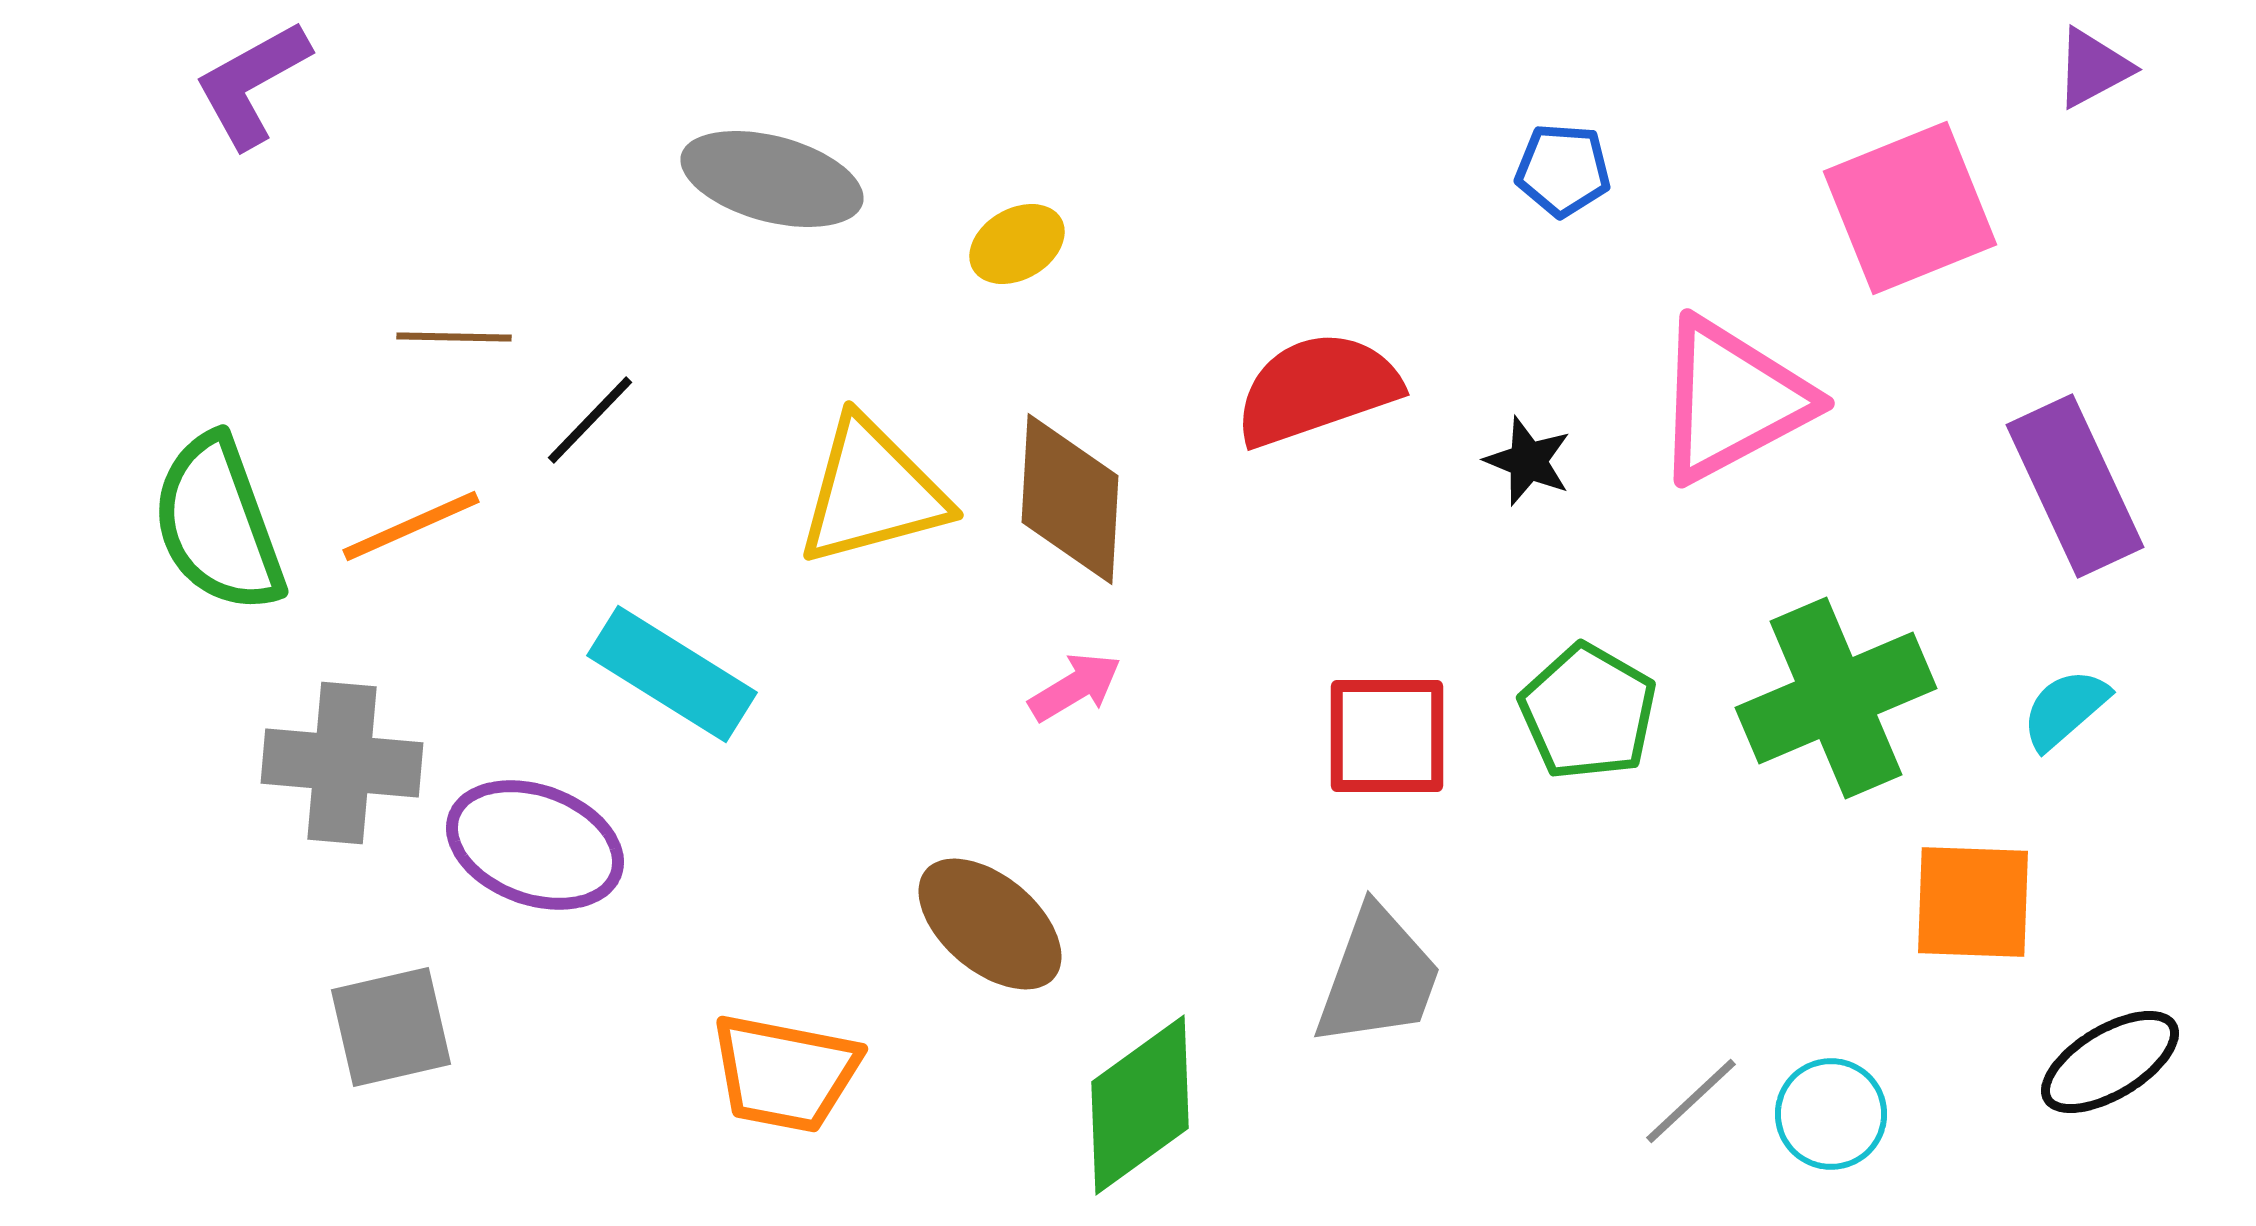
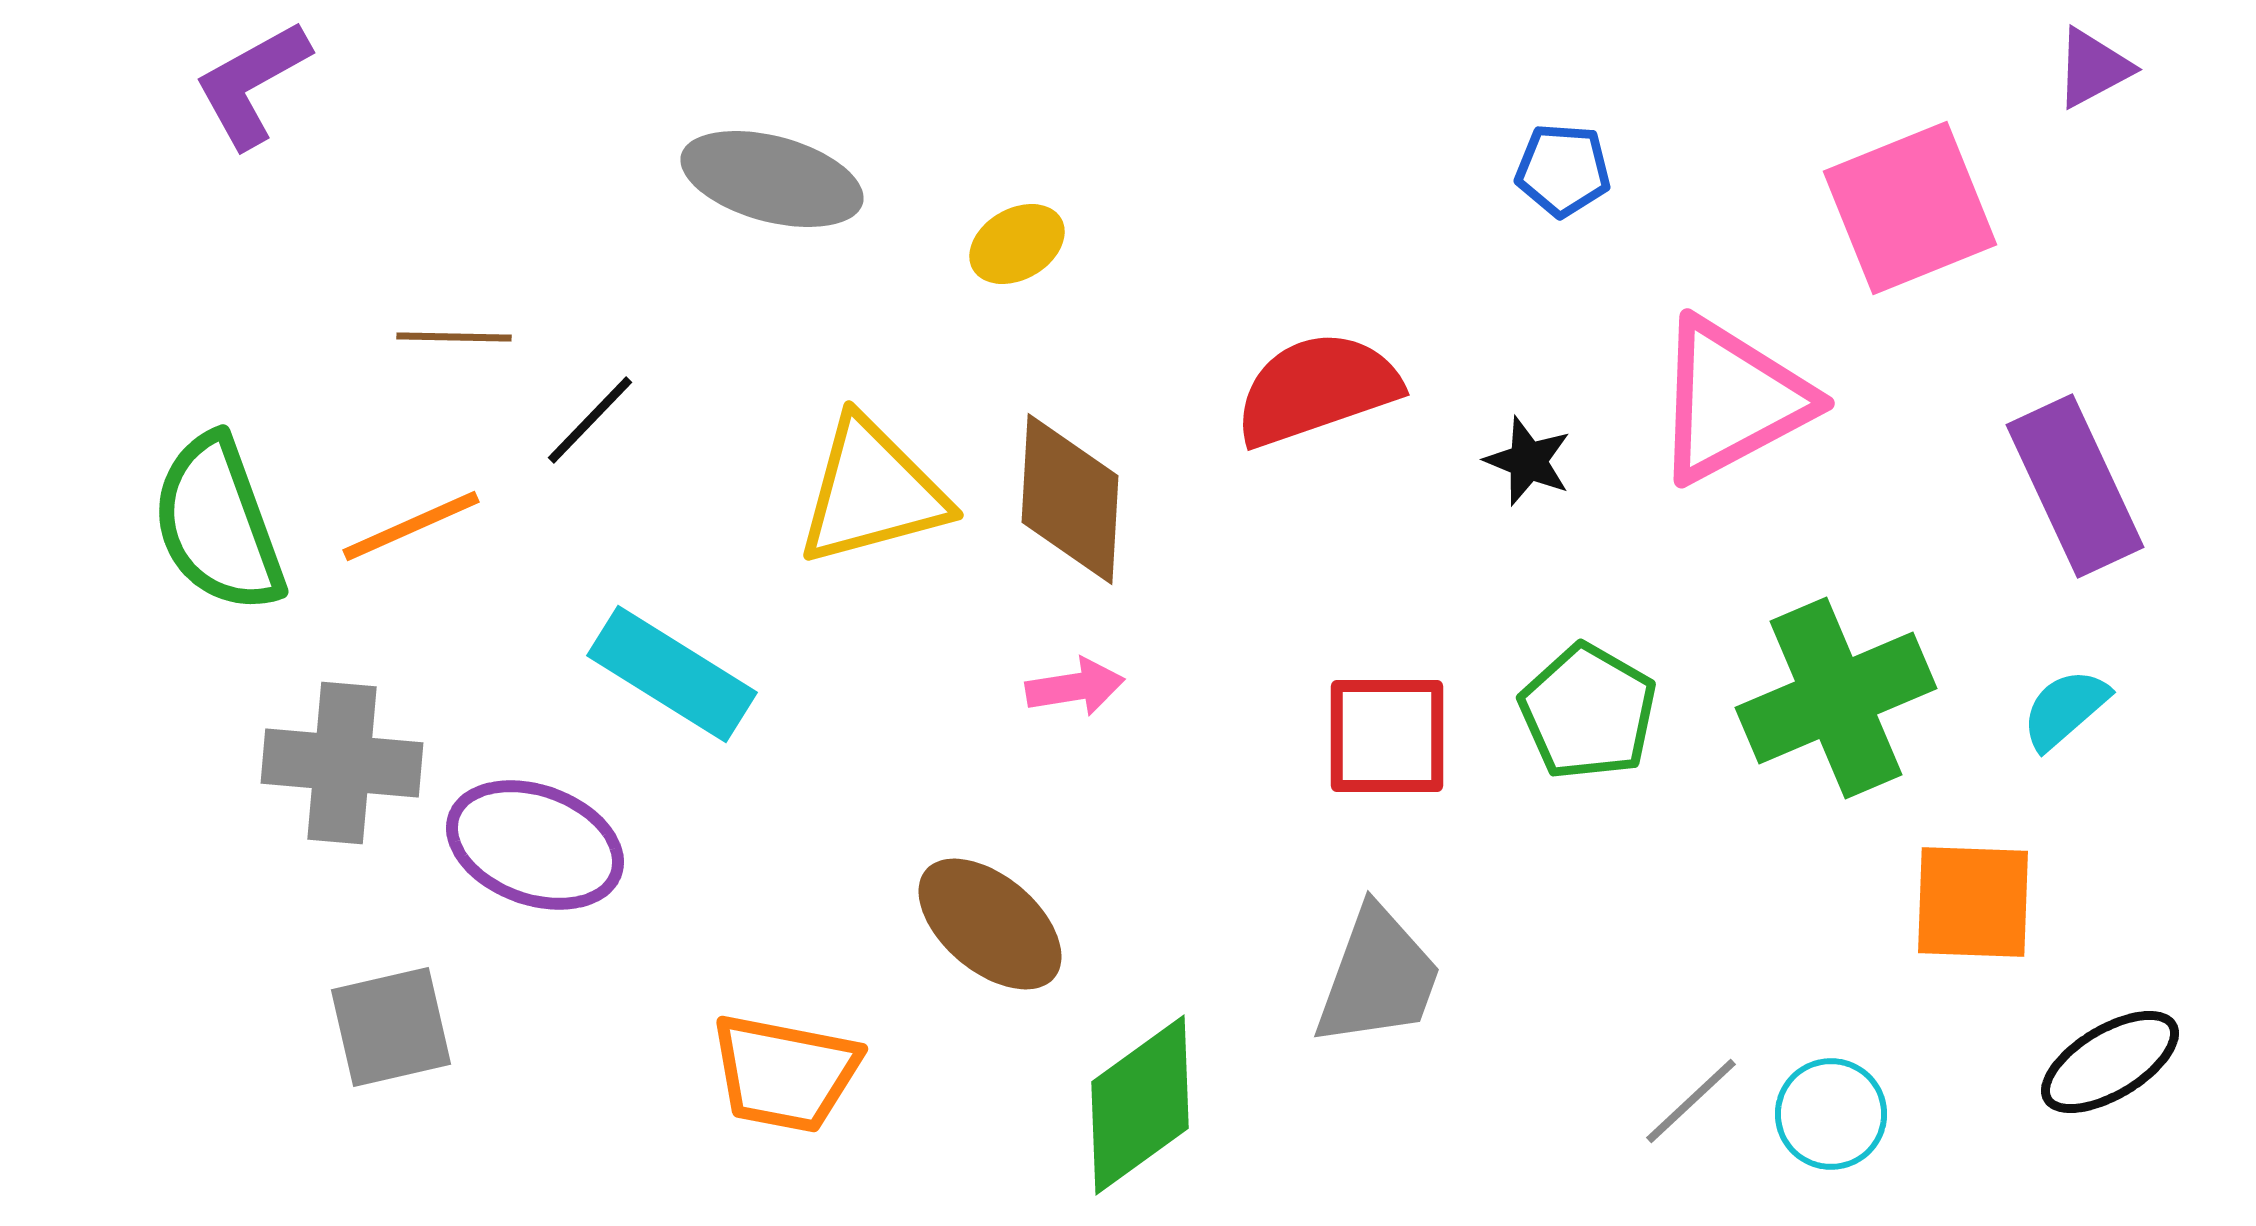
pink arrow: rotated 22 degrees clockwise
